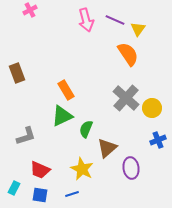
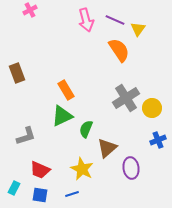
orange semicircle: moved 9 px left, 4 px up
gray cross: rotated 16 degrees clockwise
